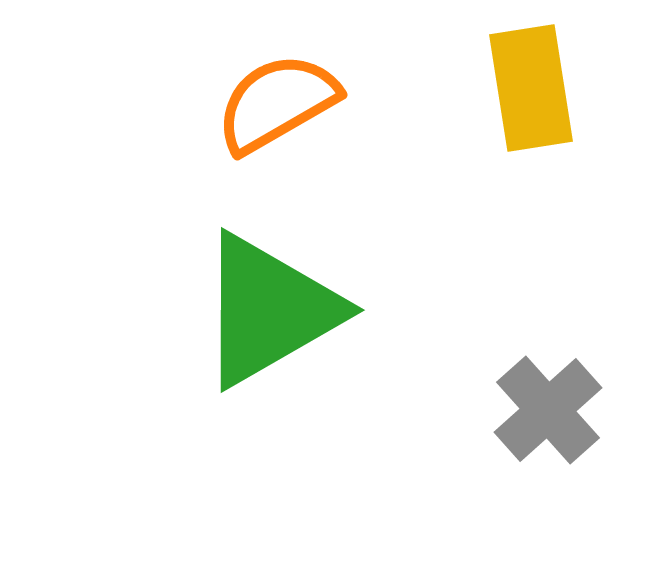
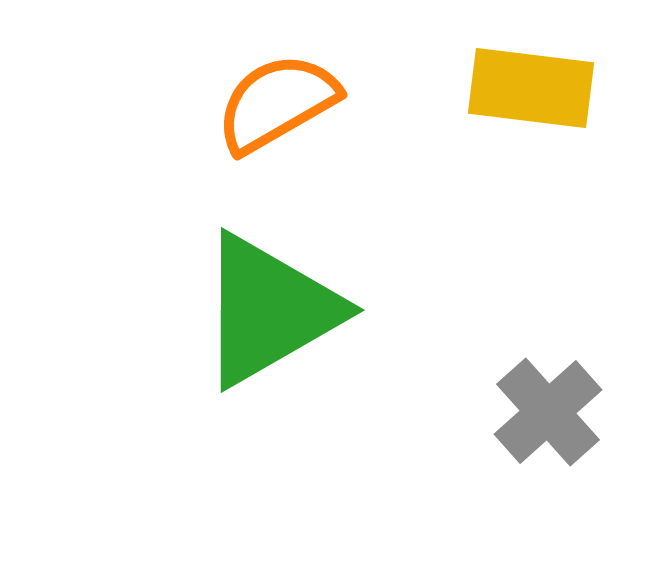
yellow rectangle: rotated 74 degrees counterclockwise
gray cross: moved 2 px down
